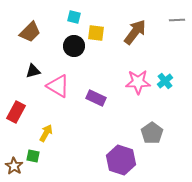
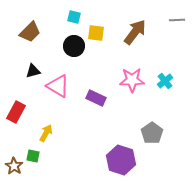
pink star: moved 6 px left, 2 px up
